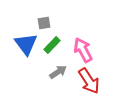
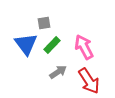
pink arrow: moved 1 px right, 3 px up
